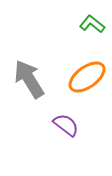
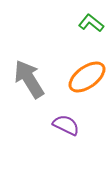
green L-shape: moved 1 px left, 1 px up
purple semicircle: rotated 12 degrees counterclockwise
